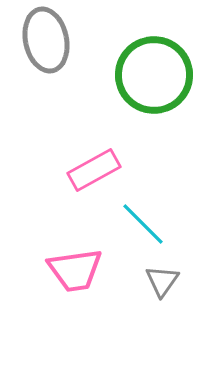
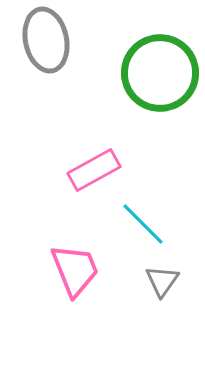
green circle: moved 6 px right, 2 px up
pink trapezoid: rotated 104 degrees counterclockwise
